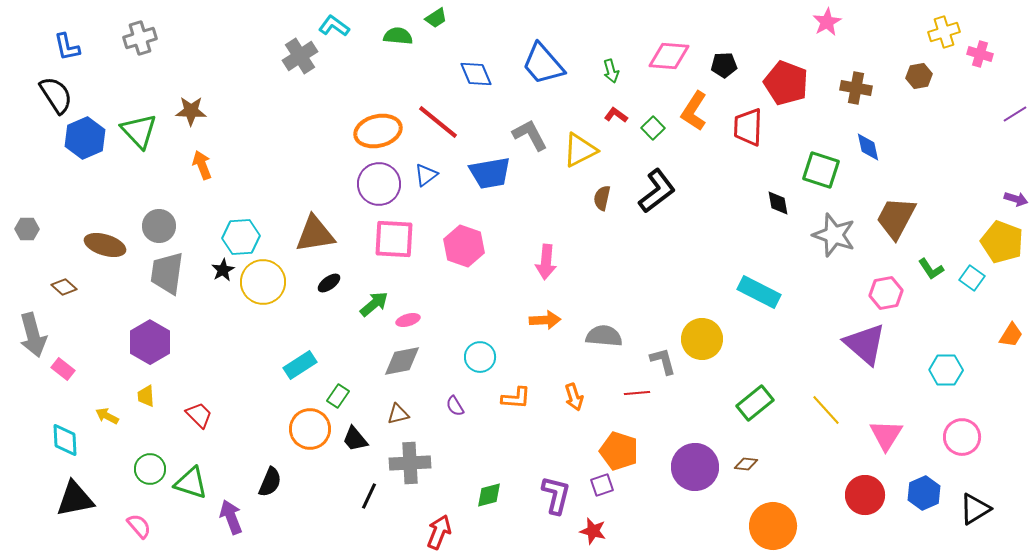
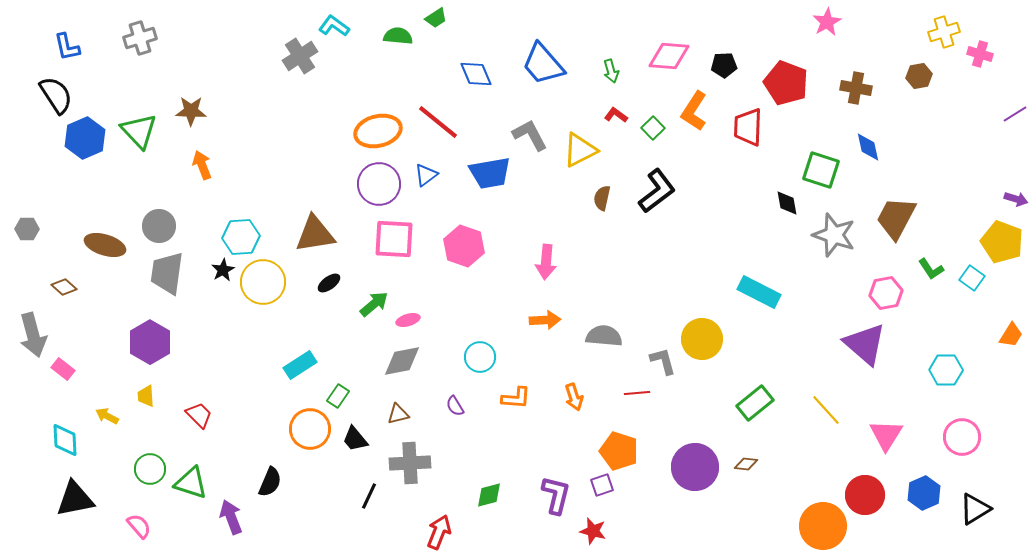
black diamond at (778, 203): moved 9 px right
orange circle at (773, 526): moved 50 px right
